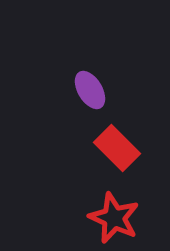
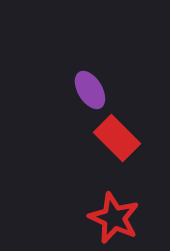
red rectangle: moved 10 px up
